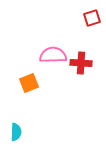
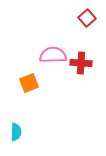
red square: moved 5 px left; rotated 24 degrees counterclockwise
